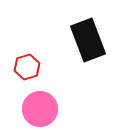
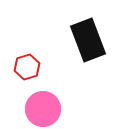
pink circle: moved 3 px right
